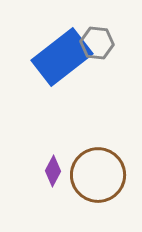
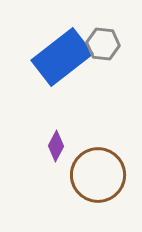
gray hexagon: moved 6 px right, 1 px down
purple diamond: moved 3 px right, 25 px up
